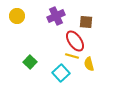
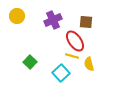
purple cross: moved 3 px left, 4 px down
